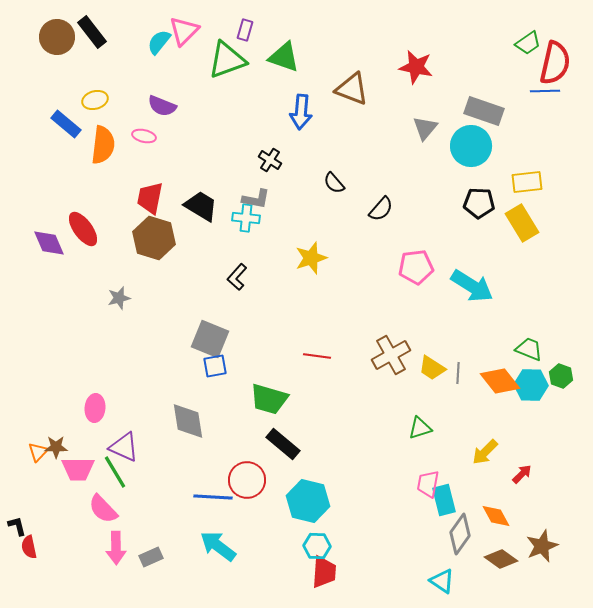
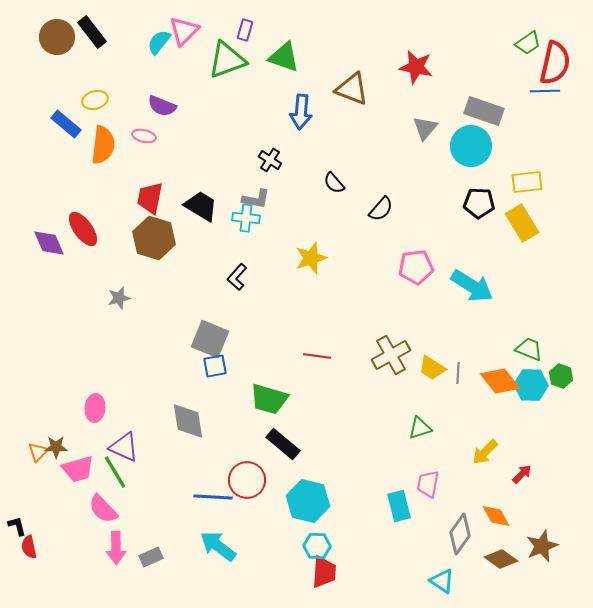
pink trapezoid at (78, 469): rotated 16 degrees counterclockwise
cyan rectangle at (444, 500): moved 45 px left, 6 px down
